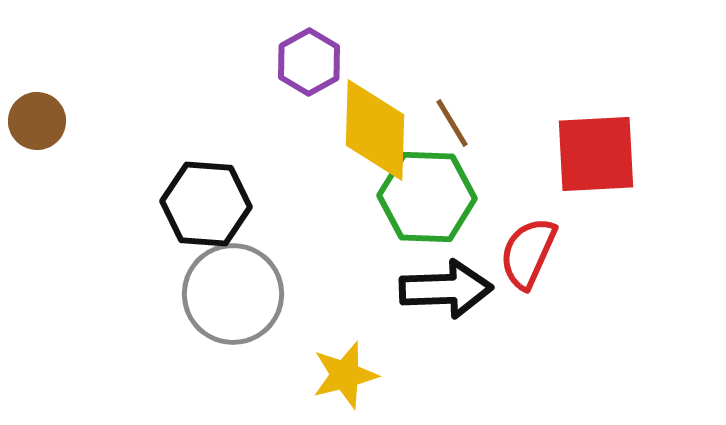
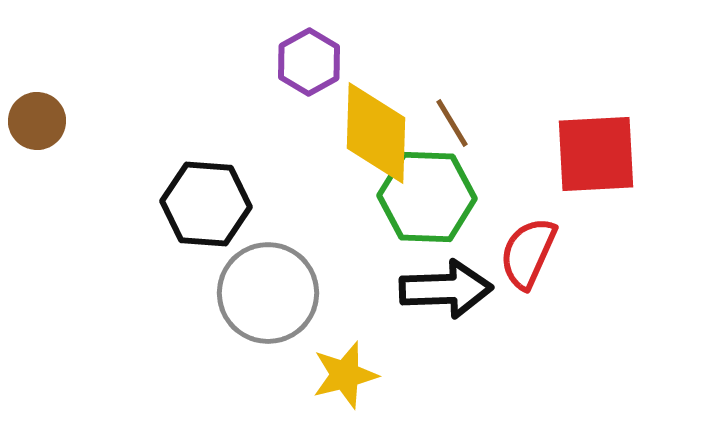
yellow diamond: moved 1 px right, 3 px down
gray circle: moved 35 px right, 1 px up
